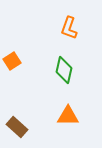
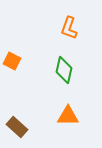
orange square: rotated 30 degrees counterclockwise
